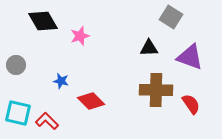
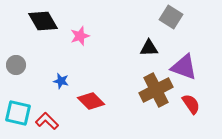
purple triangle: moved 6 px left, 10 px down
brown cross: rotated 28 degrees counterclockwise
